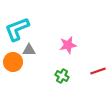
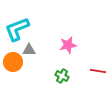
red line: rotated 28 degrees clockwise
